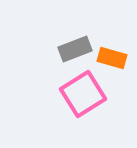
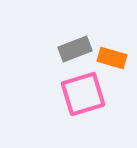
pink square: rotated 15 degrees clockwise
